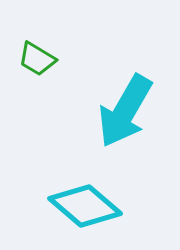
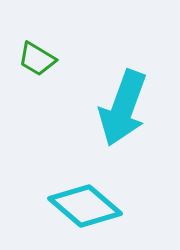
cyan arrow: moved 2 px left, 3 px up; rotated 10 degrees counterclockwise
